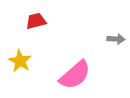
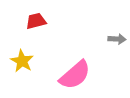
gray arrow: moved 1 px right
yellow star: moved 2 px right
